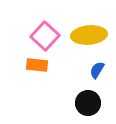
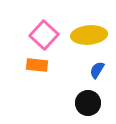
pink square: moved 1 px left, 1 px up
